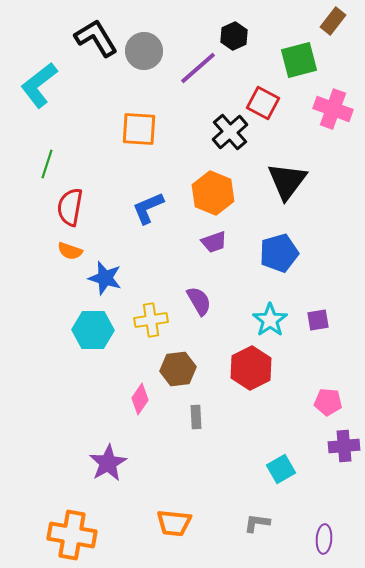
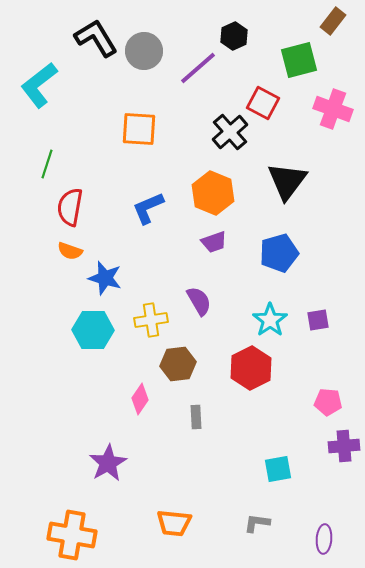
brown hexagon: moved 5 px up
cyan square: moved 3 px left; rotated 20 degrees clockwise
